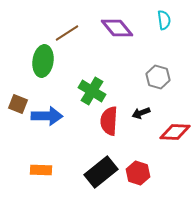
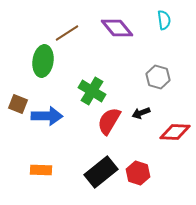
red semicircle: rotated 28 degrees clockwise
